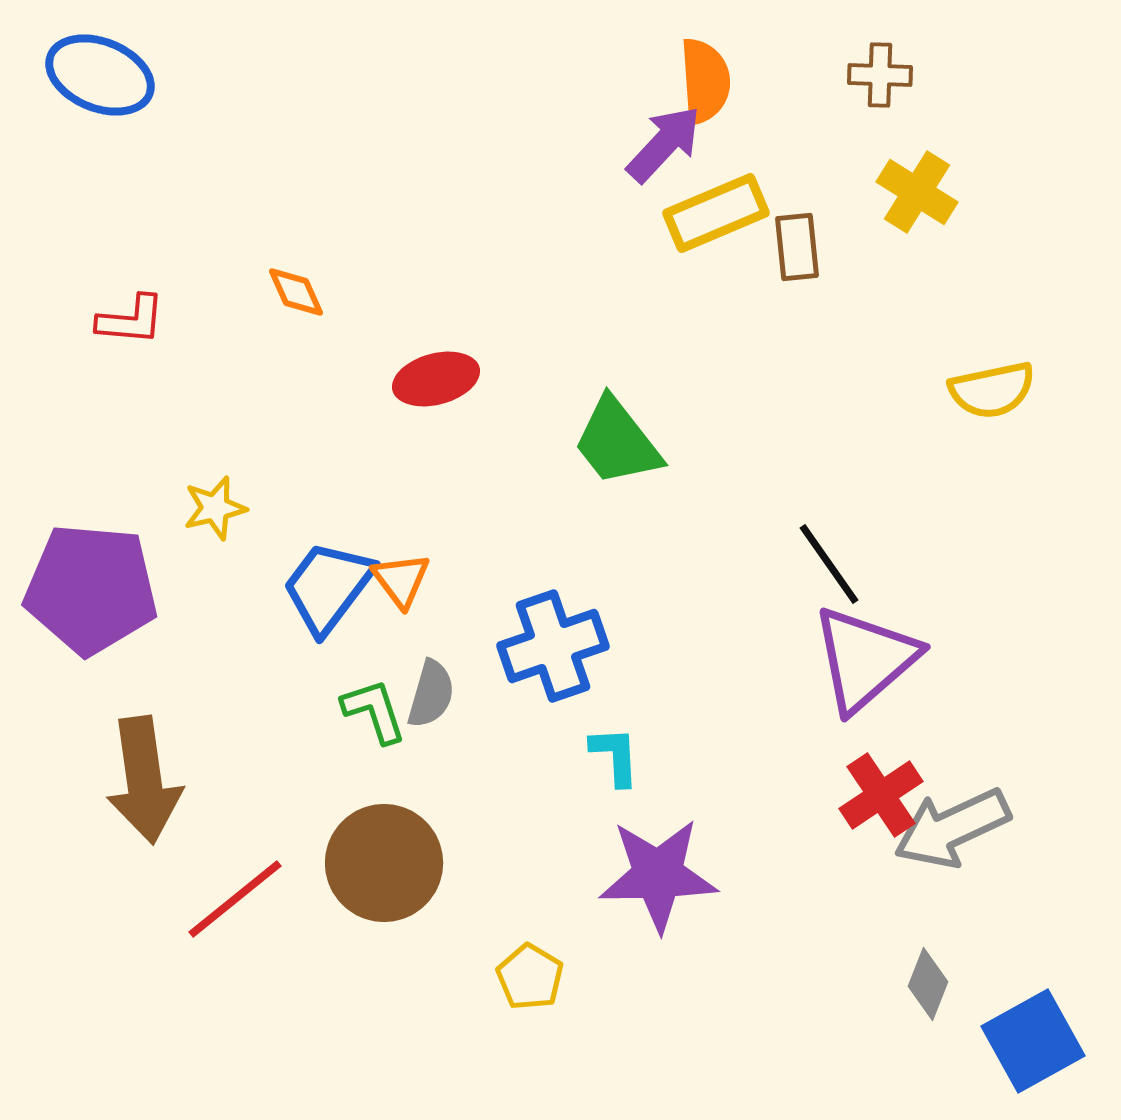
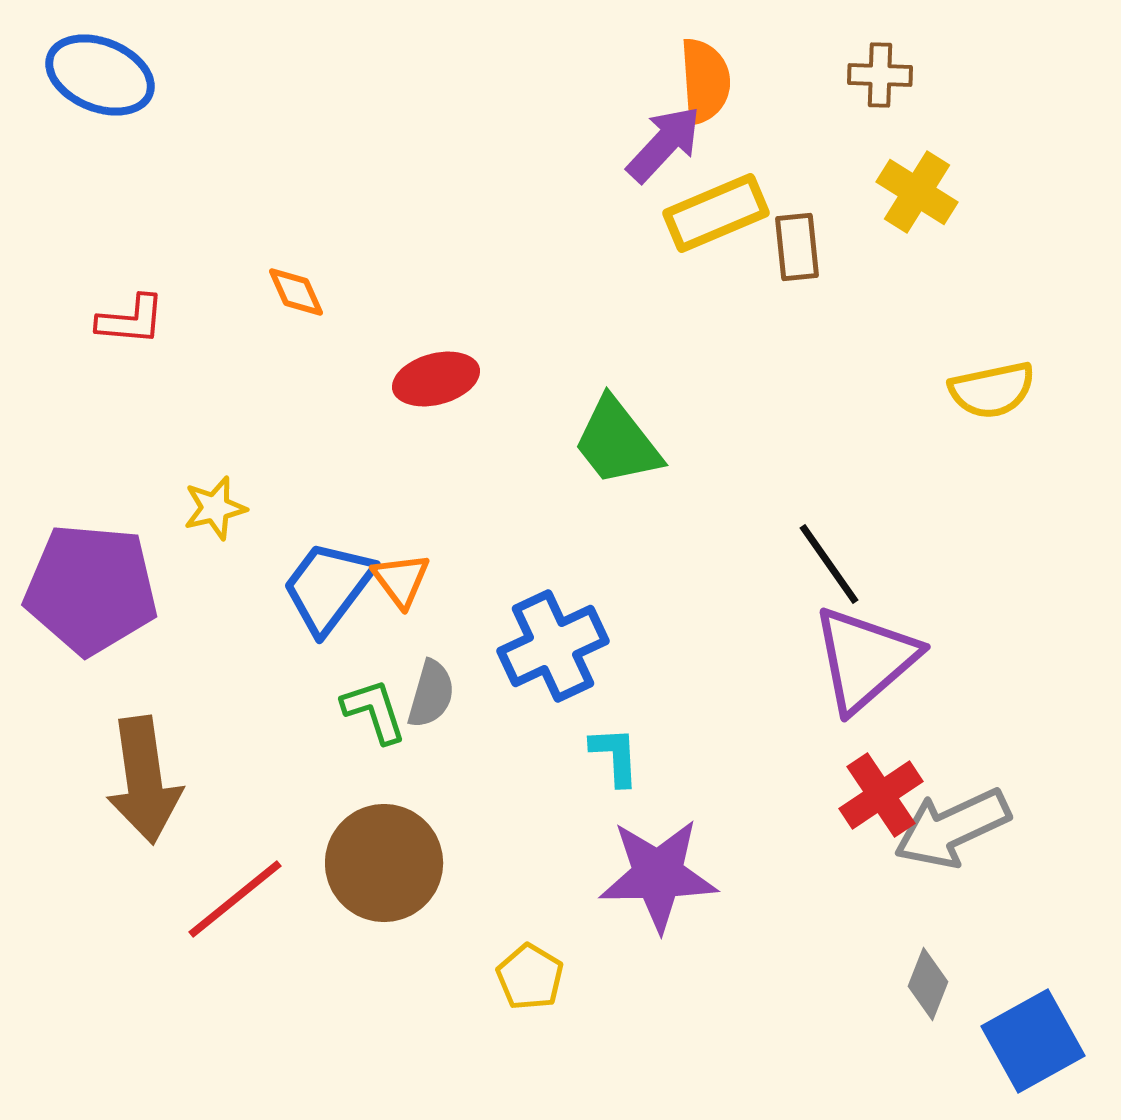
blue cross: rotated 6 degrees counterclockwise
